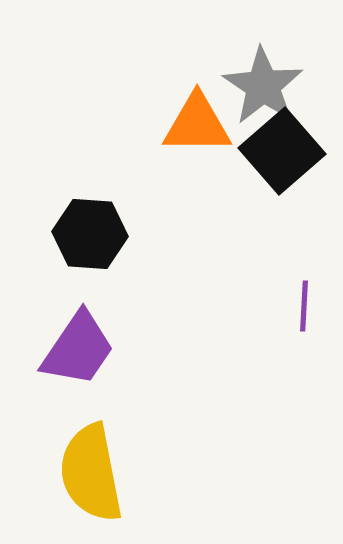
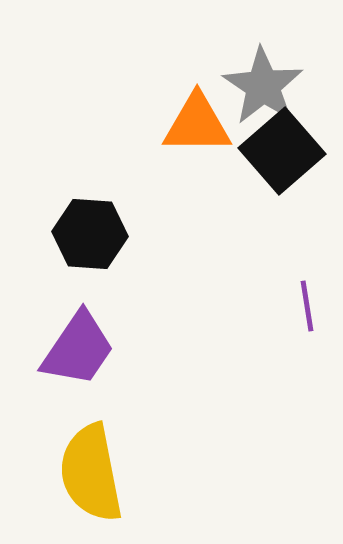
purple line: moved 3 px right; rotated 12 degrees counterclockwise
